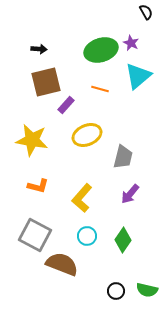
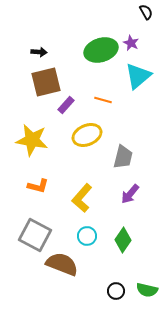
black arrow: moved 3 px down
orange line: moved 3 px right, 11 px down
